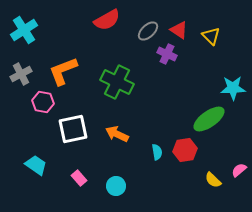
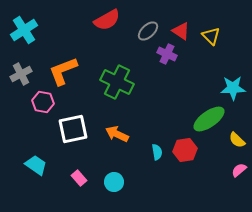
red triangle: moved 2 px right, 1 px down
yellow semicircle: moved 24 px right, 40 px up
cyan circle: moved 2 px left, 4 px up
